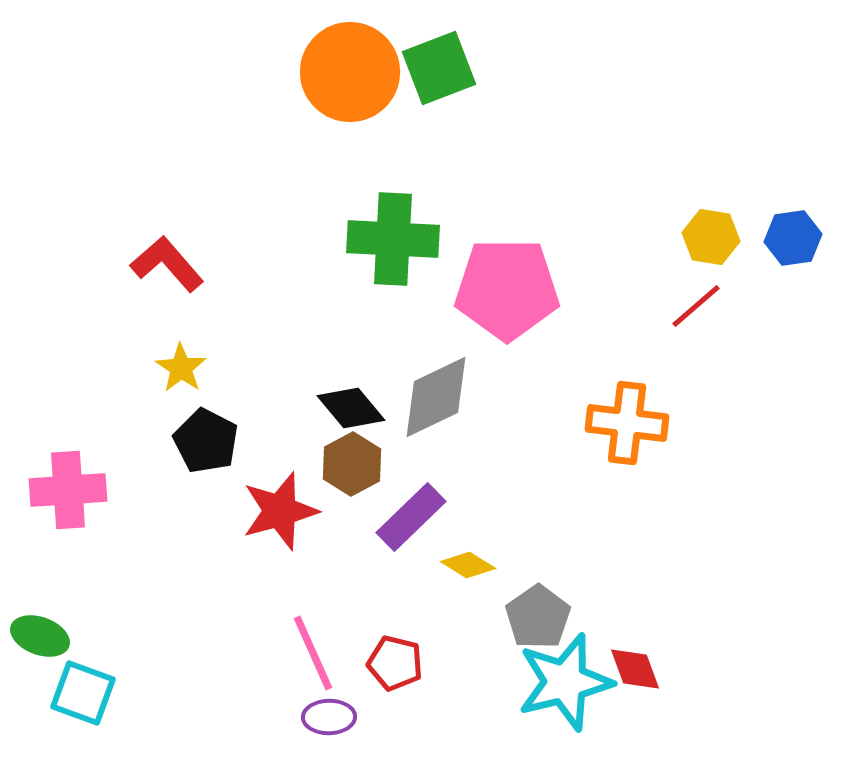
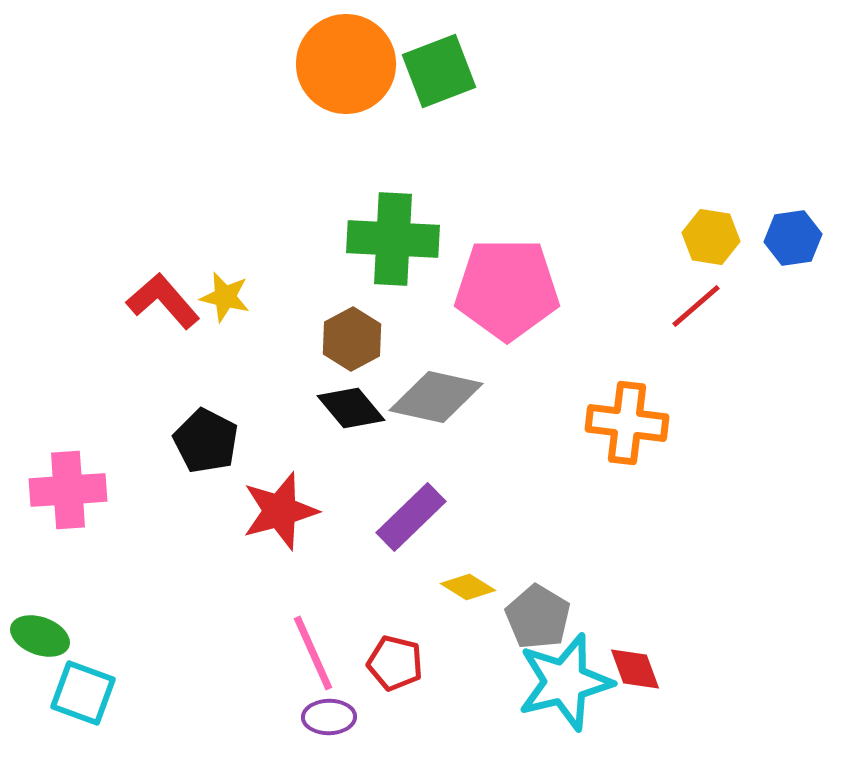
green square: moved 3 px down
orange circle: moved 4 px left, 8 px up
red L-shape: moved 4 px left, 37 px down
yellow star: moved 44 px right, 71 px up; rotated 21 degrees counterclockwise
gray diamond: rotated 38 degrees clockwise
brown hexagon: moved 125 px up
yellow diamond: moved 22 px down
gray pentagon: rotated 6 degrees counterclockwise
